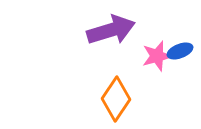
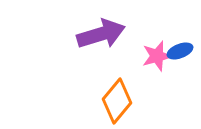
purple arrow: moved 10 px left, 4 px down
orange diamond: moved 1 px right, 2 px down; rotated 6 degrees clockwise
